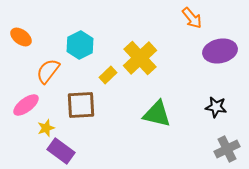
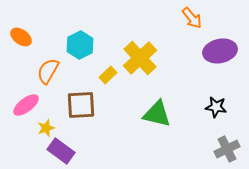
orange semicircle: rotated 8 degrees counterclockwise
